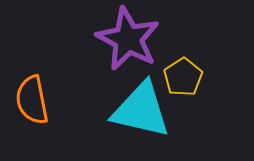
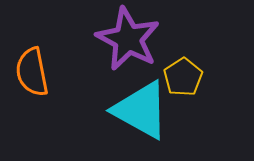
orange semicircle: moved 28 px up
cyan triangle: rotated 16 degrees clockwise
